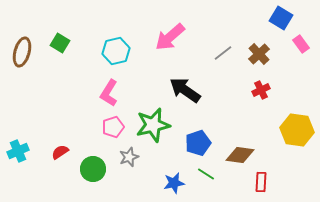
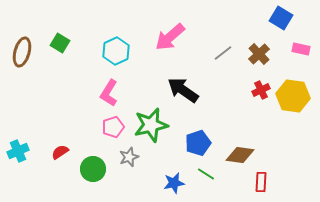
pink rectangle: moved 5 px down; rotated 42 degrees counterclockwise
cyan hexagon: rotated 12 degrees counterclockwise
black arrow: moved 2 px left
green star: moved 2 px left
yellow hexagon: moved 4 px left, 34 px up
